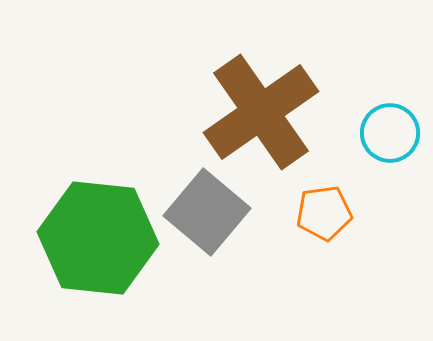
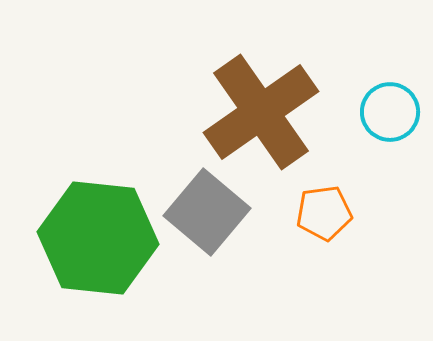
cyan circle: moved 21 px up
